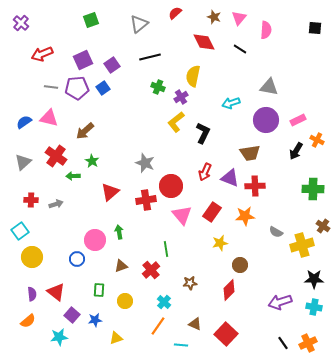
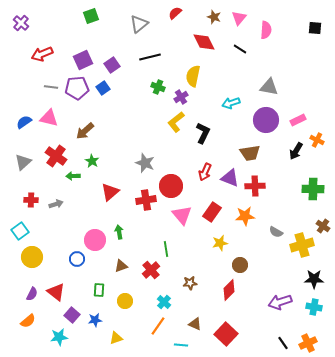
green square at (91, 20): moved 4 px up
purple semicircle at (32, 294): rotated 32 degrees clockwise
